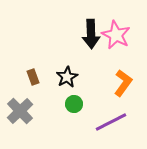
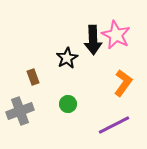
black arrow: moved 2 px right, 6 px down
black star: moved 19 px up
green circle: moved 6 px left
gray cross: rotated 24 degrees clockwise
purple line: moved 3 px right, 3 px down
